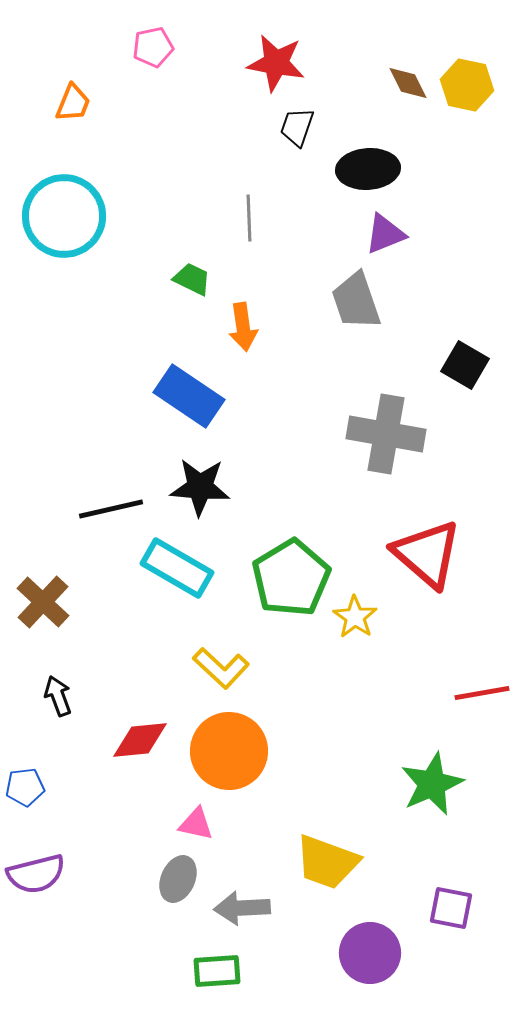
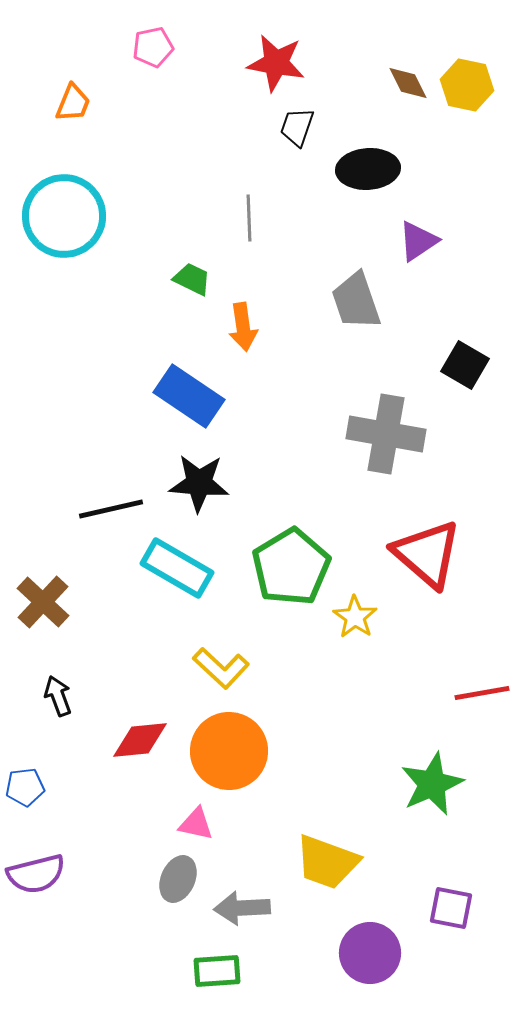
purple triangle: moved 33 px right, 7 px down; rotated 12 degrees counterclockwise
black star: moved 1 px left, 4 px up
green pentagon: moved 11 px up
